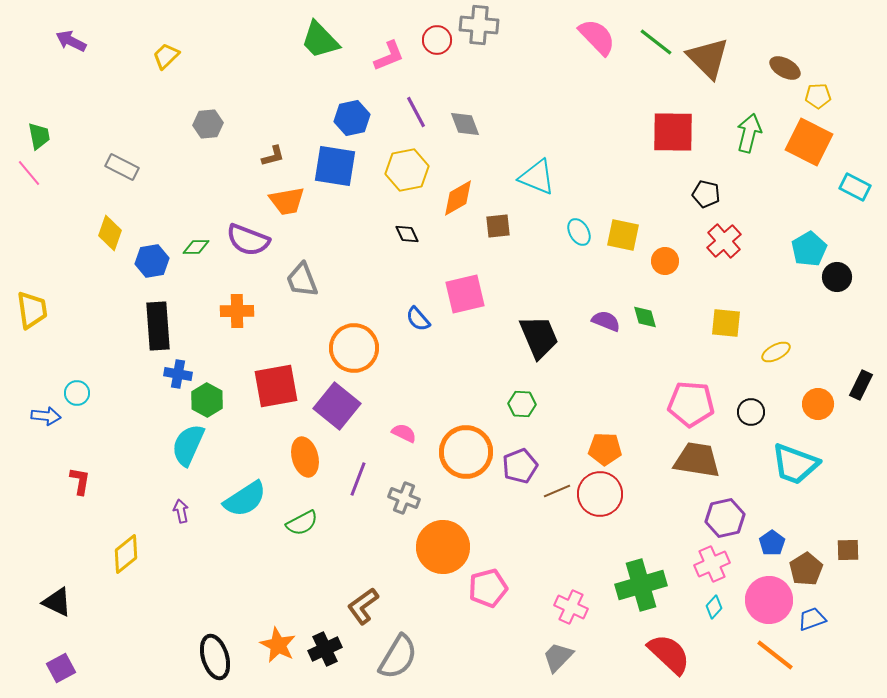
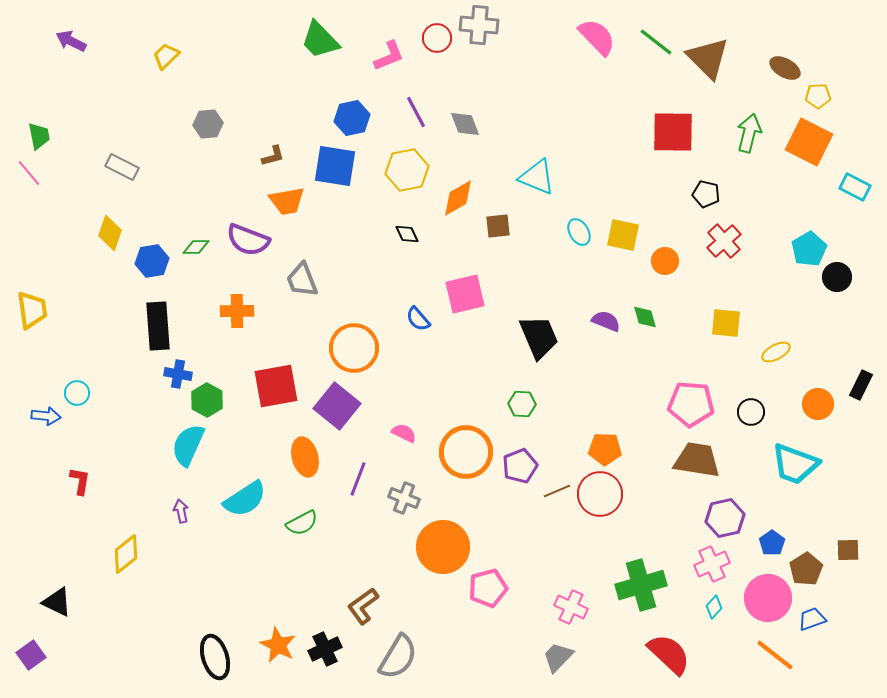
red circle at (437, 40): moved 2 px up
pink circle at (769, 600): moved 1 px left, 2 px up
purple square at (61, 668): moved 30 px left, 13 px up; rotated 8 degrees counterclockwise
